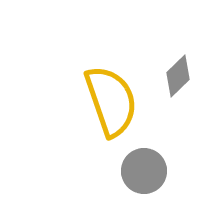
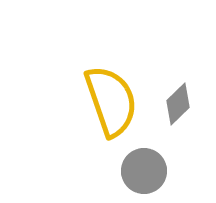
gray diamond: moved 28 px down
